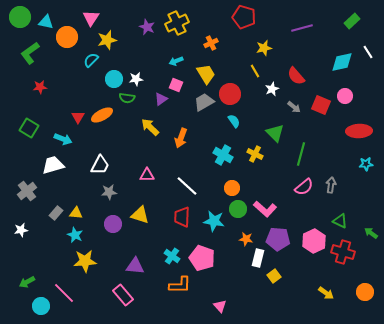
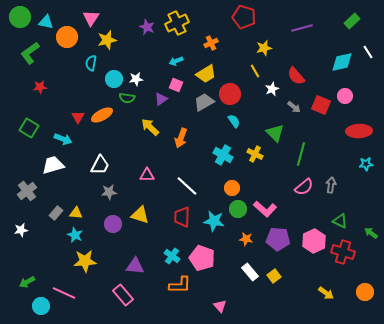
cyan semicircle at (91, 60): moved 3 px down; rotated 35 degrees counterclockwise
yellow trapezoid at (206, 74): rotated 90 degrees clockwise
white rectangle at (258, 258): moved 8 px left, 14 px down; rotated 54 degrees counterclockwise
pink line at (64, 293): rotated 20 degrees counterclockwise
